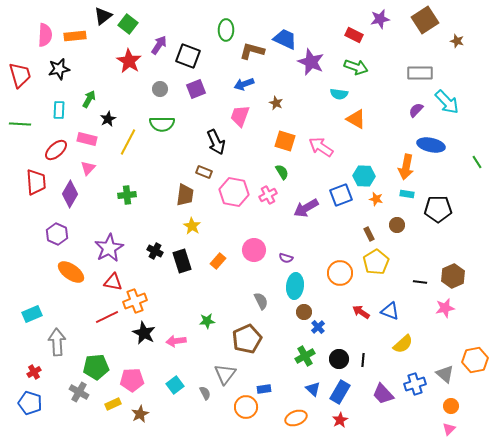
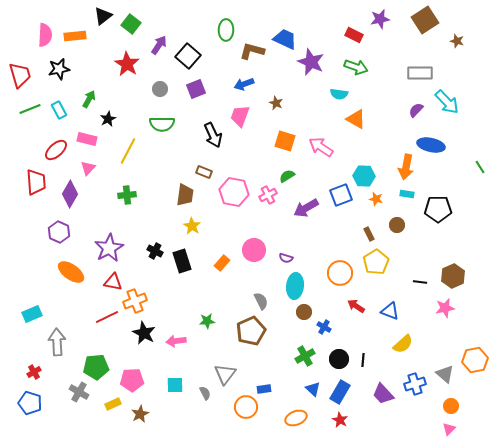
green square at (128, 24): moved 3 px right
black square at (188, 56): rotated 20 degrees clockwise
red star at (129, 61): moved 2 px left, 3 px down
cyan rectangle at (59, 110): rotated 30 degrees counterclockwise
green line at (20, 124): moved 10 px right, 15 px up; rotated 25 degrees counterclockwise
yellow line at (128, 142): moved 9 px down
black arrow at (216, 142): moved 3 px left, 7 px up
green line at (477, 162): moved 3 px right, 5 px down
green semicircle at (282, 172): moved 5 px right, 4 px down; rotated 91 degrees counterclockwise
purple hexagon at (57, 234): moved 2 px right, 2 px up
orange rectangle at (218, 261): moved 4 px right, 2 px down
red arrow at (361, 312): moved 5 px left, 6 px up
blue cross at (318, 327): moved 6 px right; rotated 16 degrees counterclockwise
brown pentagon at (247, 339): moved 4 px right, 8 px up
cyan square at (175, 385): rotated 36 degrees clockwise
red star at (340, 420): rotated 14 degrees counterclockwise
